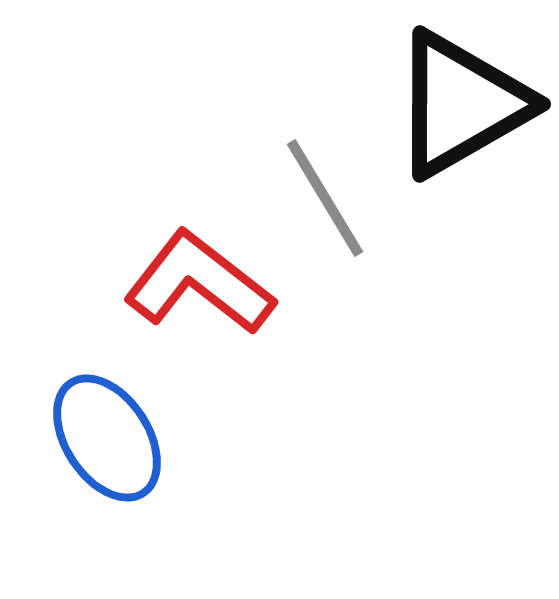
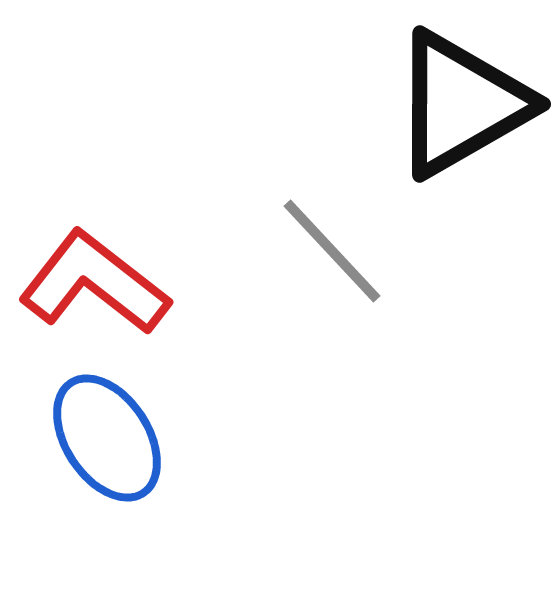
gray line: moved 7 px right, 53 px down; rotated 12 degrees counterclockwise
red L-shape: moved 105 px left
